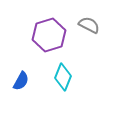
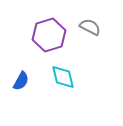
gray semicircle: moved 1 px right, 2 px down
cyan diamond: rotated 36 degrees counterclockwise
